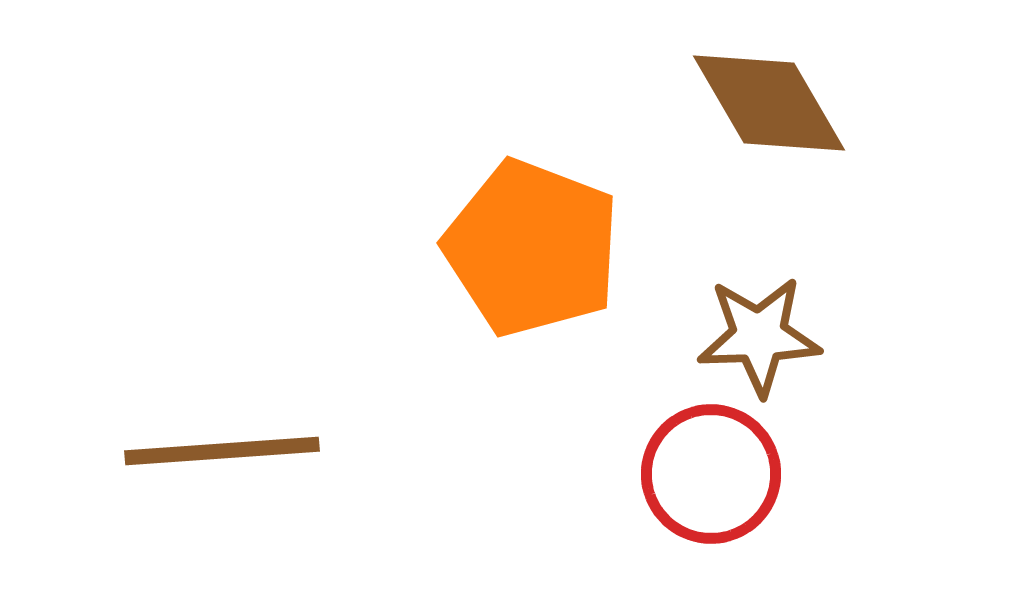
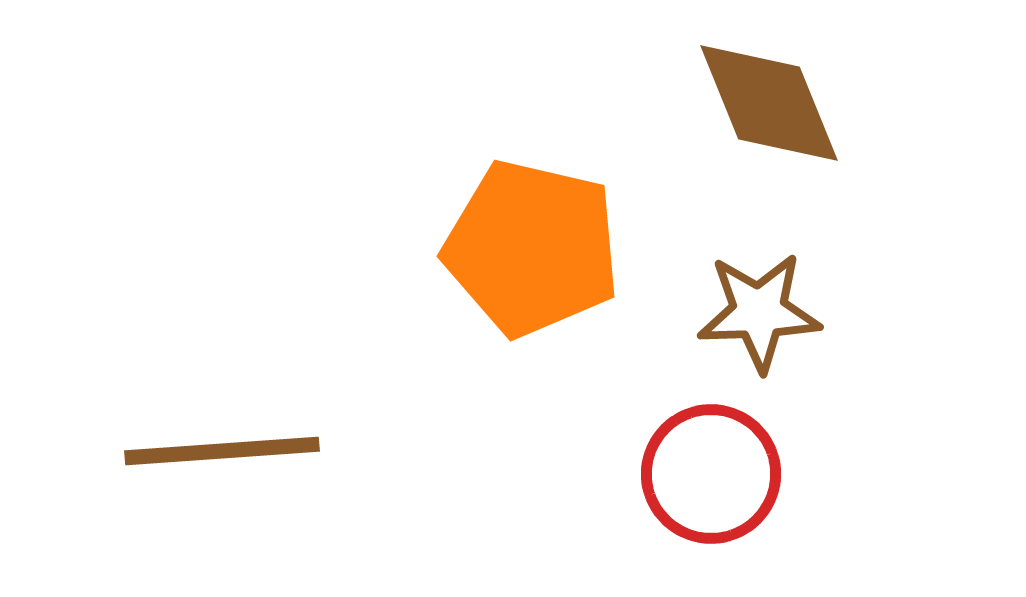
brown diamond: rotated 8 degrees clockwise
orange pentagon: rotated 8 degrees counterclockwise
brown star: moved 24 px up
